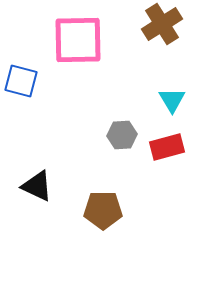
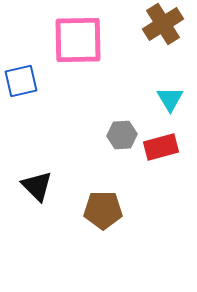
brown cross: moved 1 px right
blue square: rotated 28 degrees counterclockwise
cyan triangle: moved 2 px left, 1 px up
red rectangle: moved 6 px left
black triangle: rotated 20 degrees clockwise
